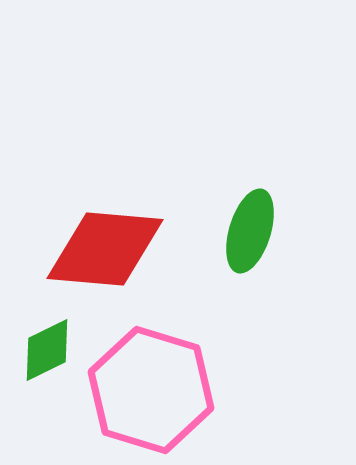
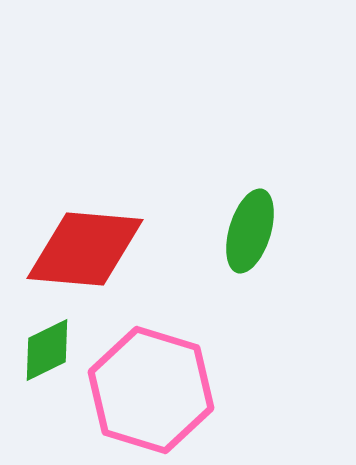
red diamond: moved 20 px left
